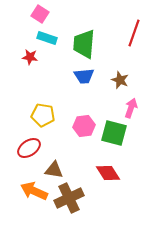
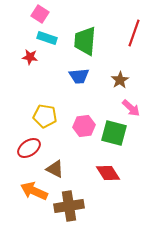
green trapezoid: moved 1 px right, 3 px up
blue trapezoid: moved 5 px left
brown star: rotated 18 degrees clockwise
pink arrow: rotated 114 degrees clockwise
yellow pentagon: moved 2 px right, 1 px down
brown triangle: moved 1 px right, 1 px up; rotated 18 degrees clockwise
brown cross: moved 8 px down; rotated 16 degrees clockwise
